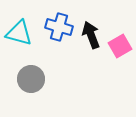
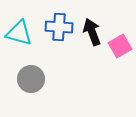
blue cross: rotated 12 degrees counterclockwise
black arrow: moved 1 px right, 3 px up
